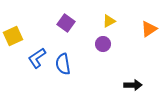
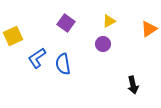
black arrow: rotated 78 degrees clockwise
